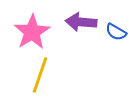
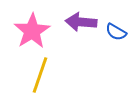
pink star: moved 1 px up
